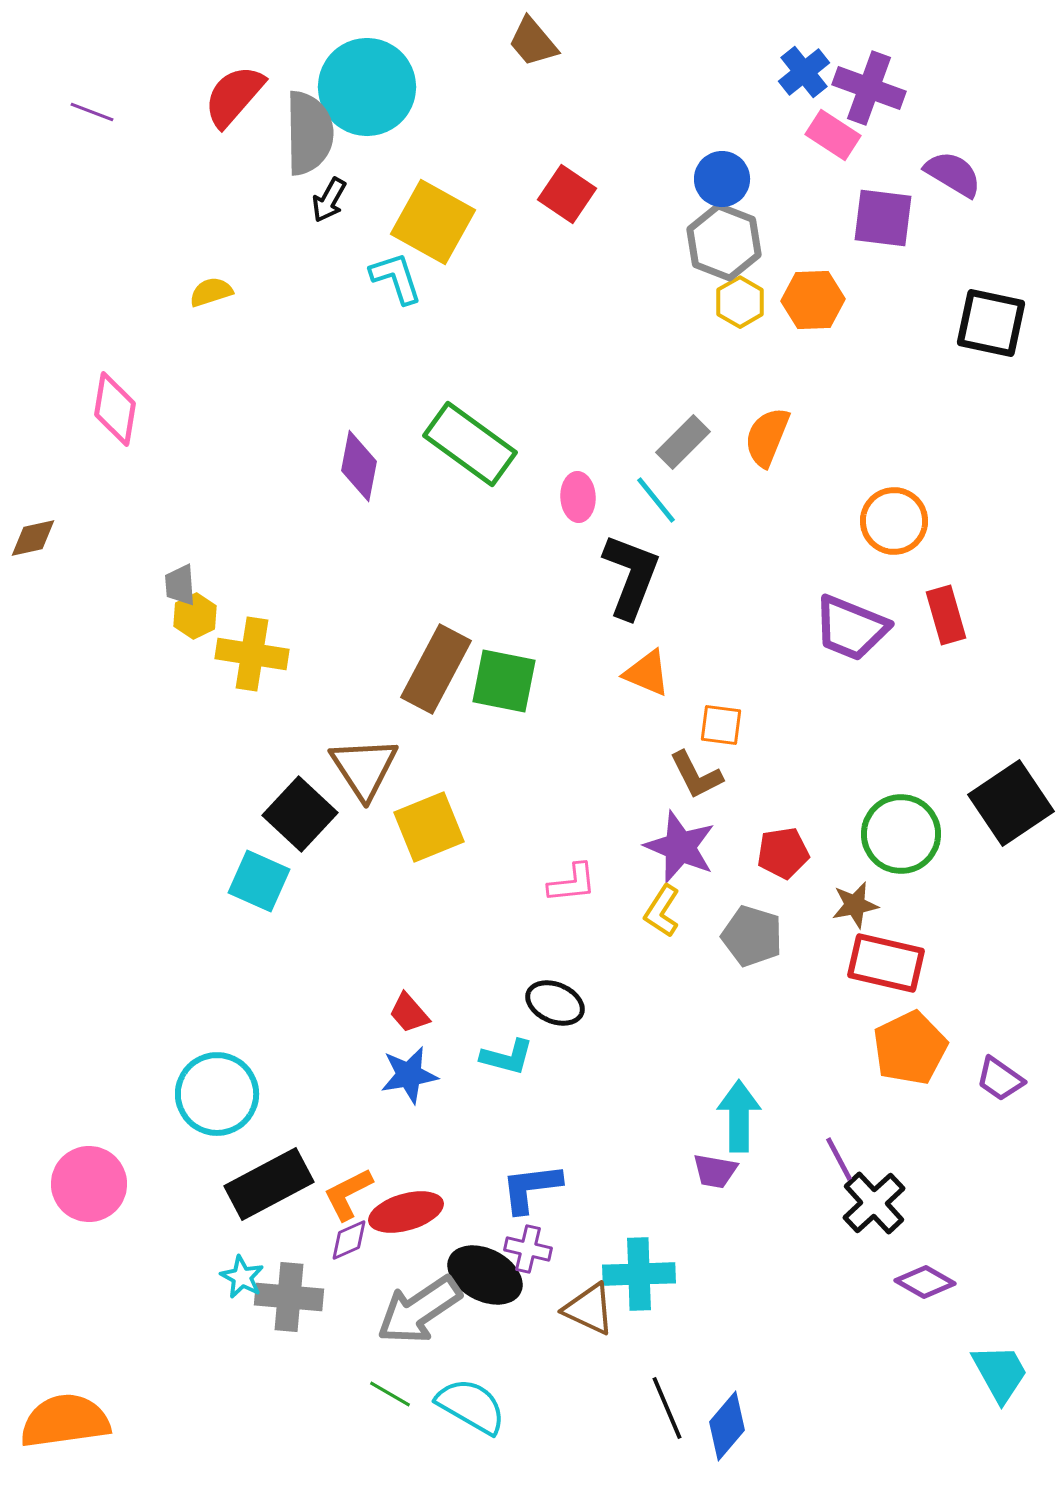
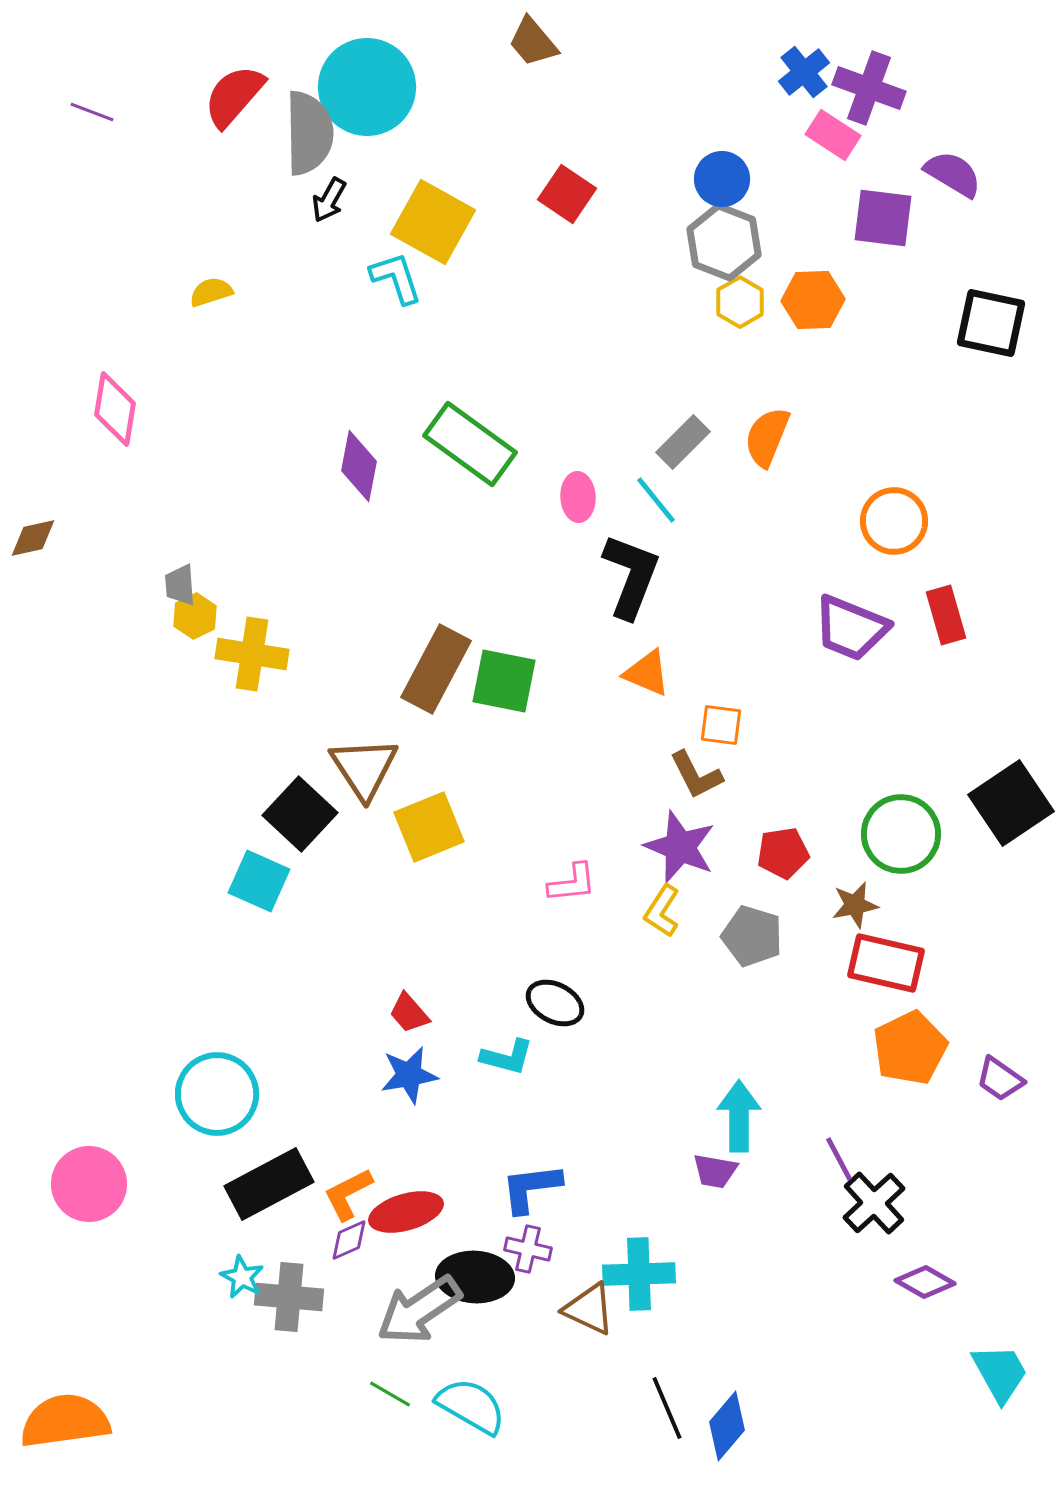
black ellipse at (555, 1003): rotated 4 degrees clockwise
black ellipse at (485, 1275): moved 10 px left, 2 px down; rotated 24 degrees counterclockwise
